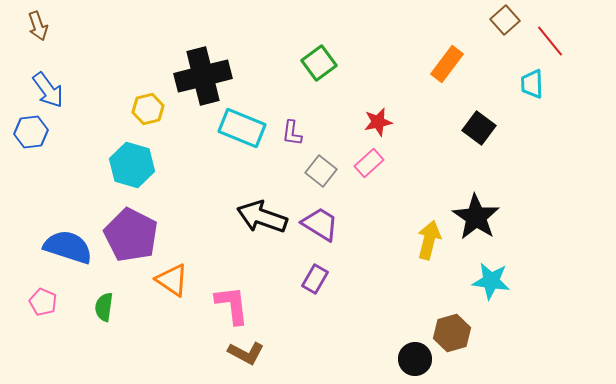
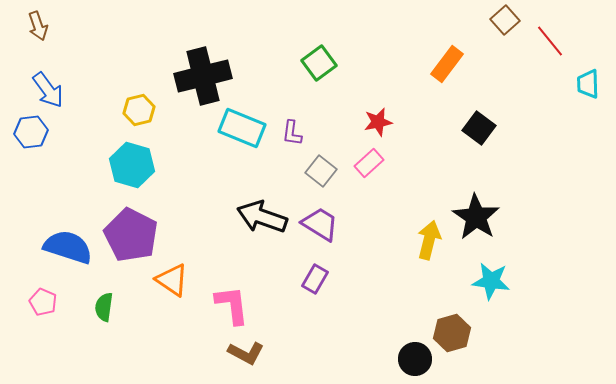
cyan trapezoid: moved 56 px right
yellow hexagon: moved 9 px left, 1 px down
